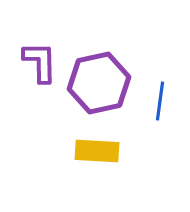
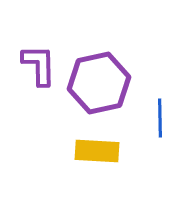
purple L-shape: moved 1 px left, 3 px down
blue line: moved 17 px down; rotated 9 degrees counterclockwise
